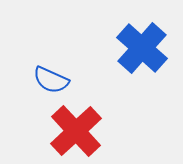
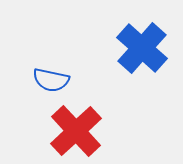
blue semicircle: rotated 12 degrees counterclockwise
